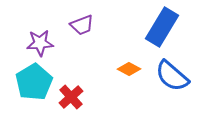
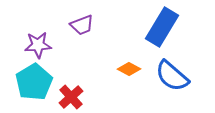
purple star: moved 2 px left, 2 px down
